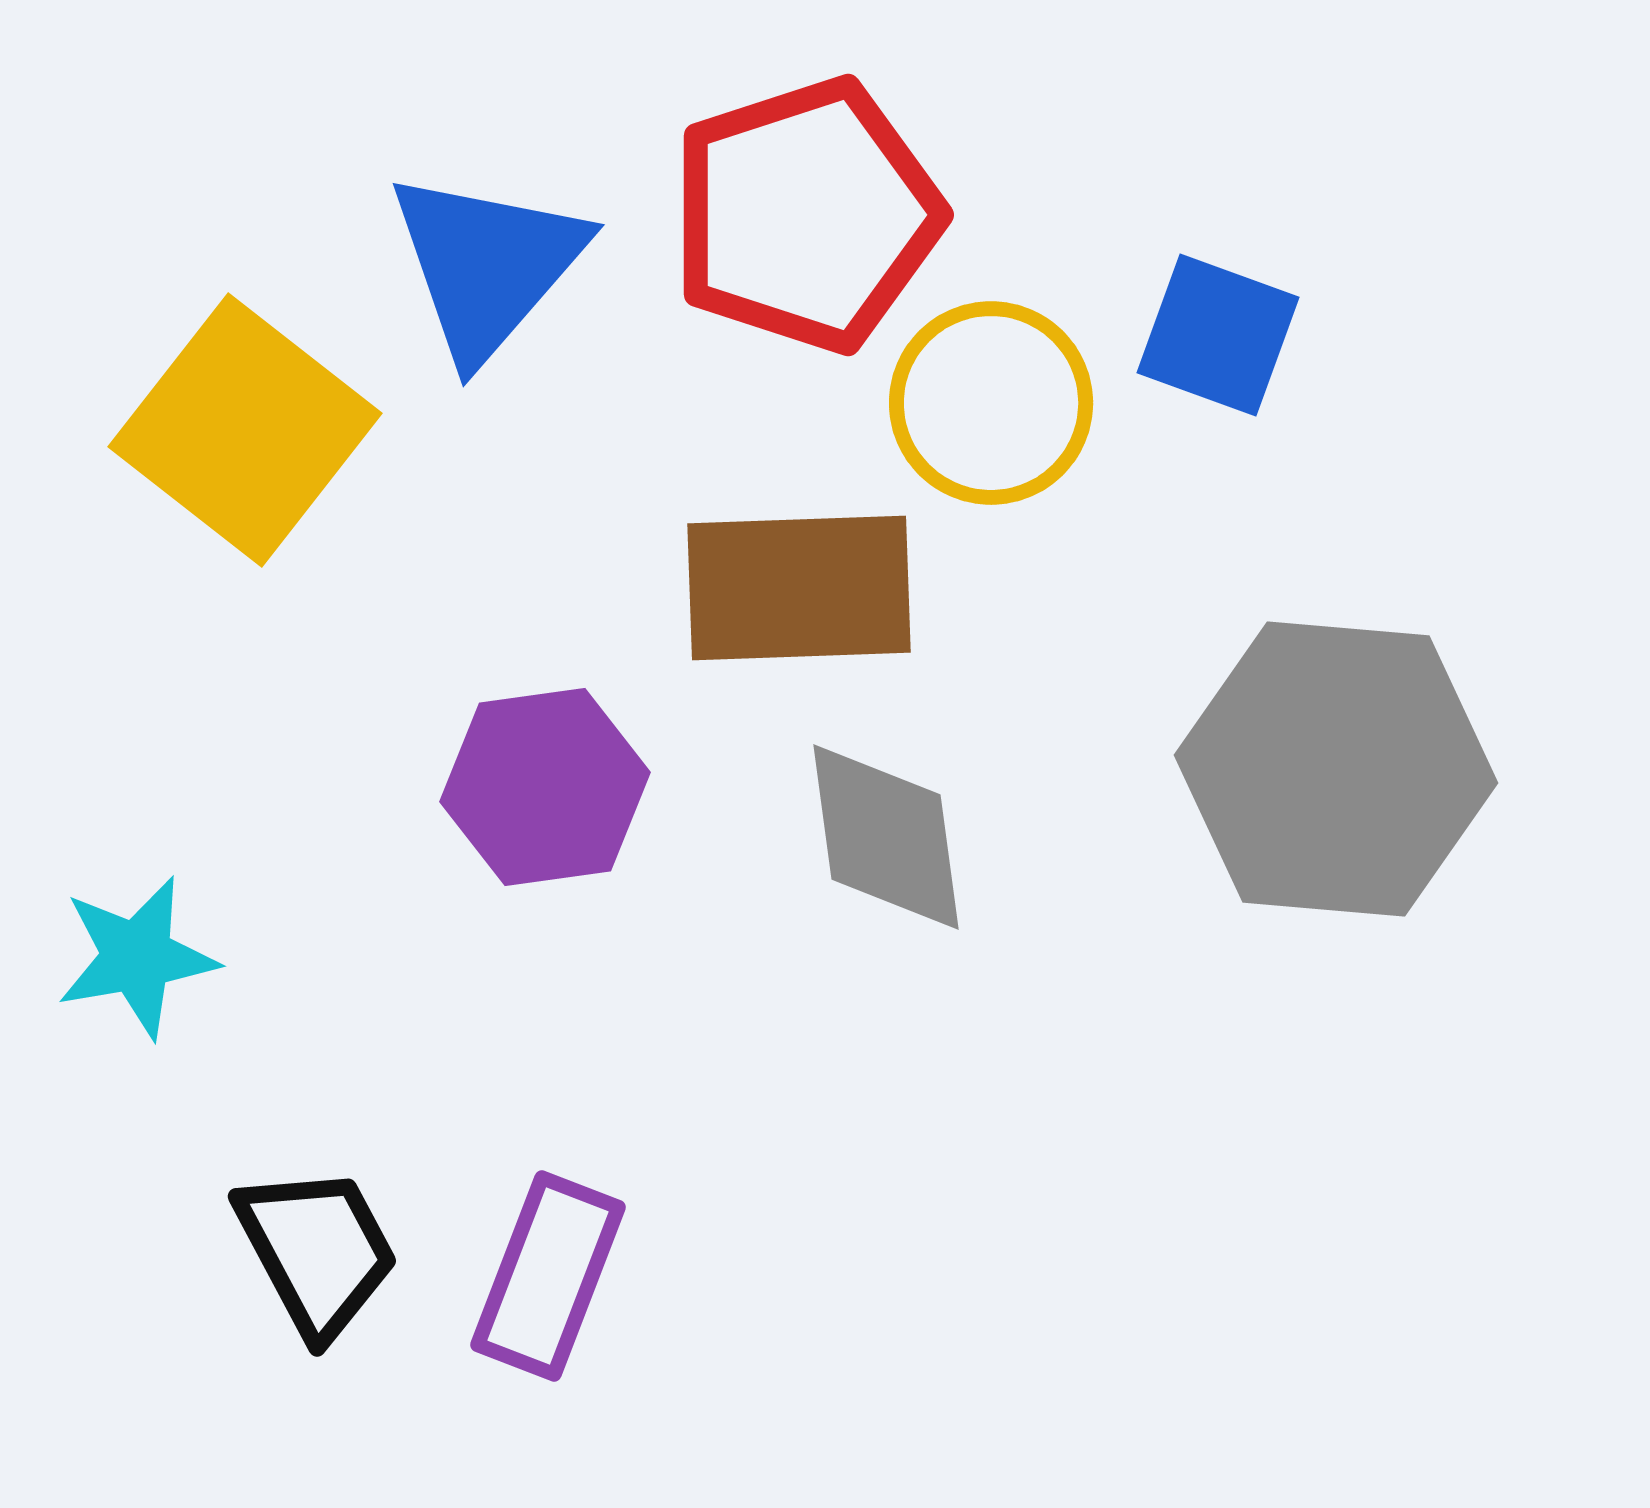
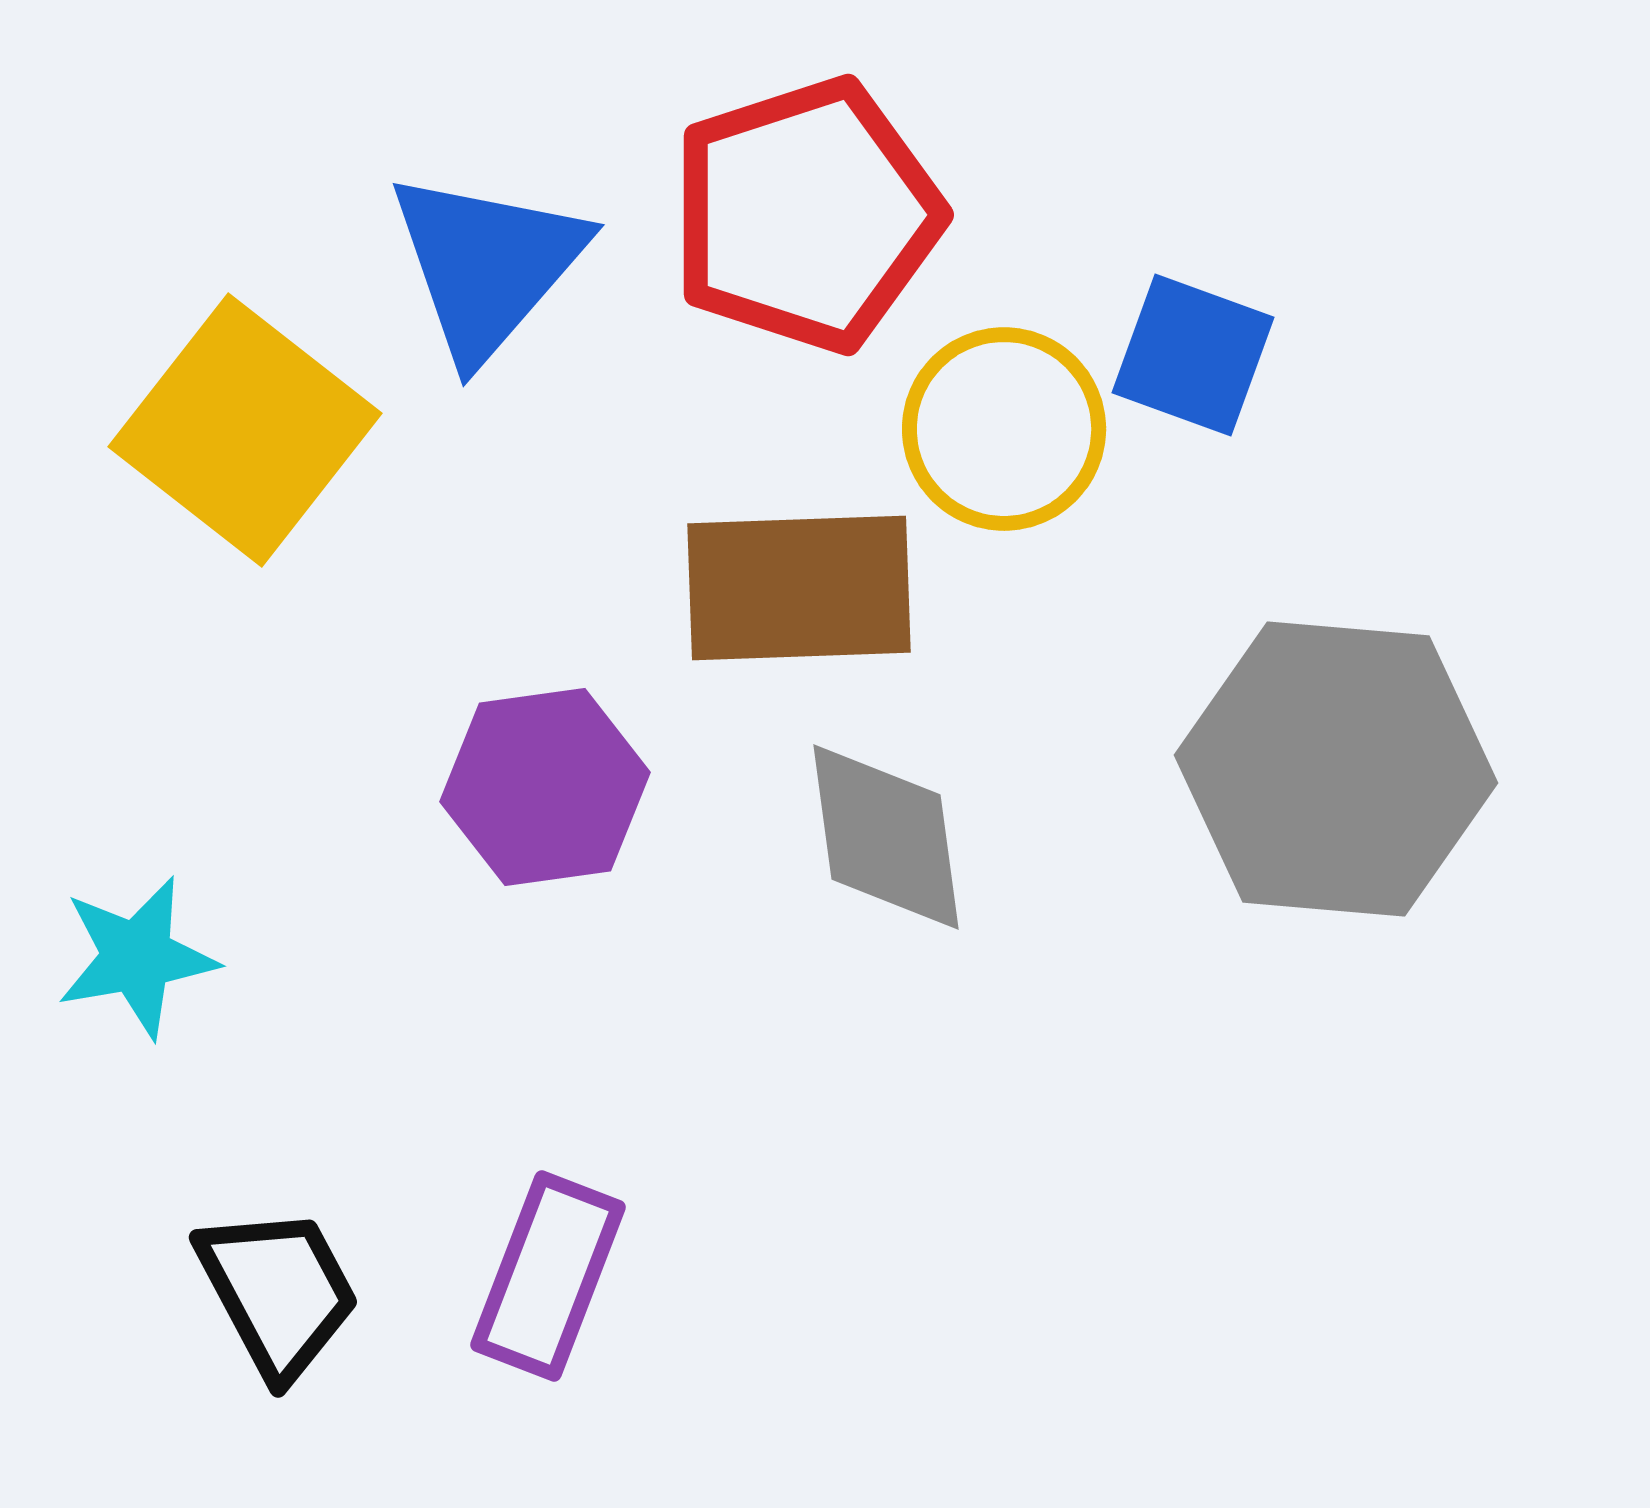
blue square: moved 25 px left, 20 px down
yellow circle: moved 13 px right, 26 px down
black trapezoid: moved 39 px left, 41 px down
